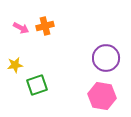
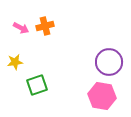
purple circle: moved 3 px right, 4 px down
yellow star: moved 3 px up
